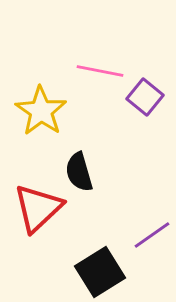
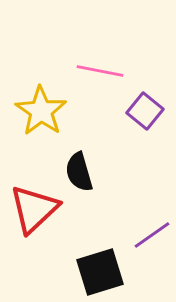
purple square: moved 14 px down
red triangle: moved 4 px left, 1 px down
black square: rotated 15 degrees clockwise
